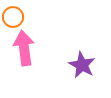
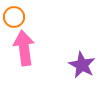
orange circle: moved 1 px right
